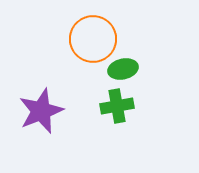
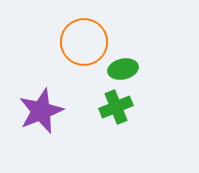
orange circle: moved 9 px left, 3 px down
green cross: moved 1 px left, 1 px down; rotated 12 degrees counterclockwise
